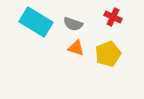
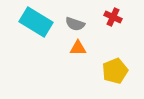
gray semicircle: moved 2 px right
orange triangle: moved 2 px right; rotated 18 degrees counterclockwise
yellow pentagon: moved 7 px right, 17 px down
